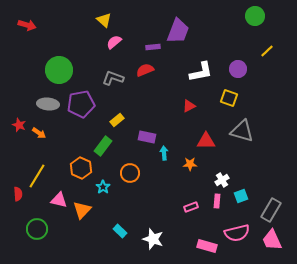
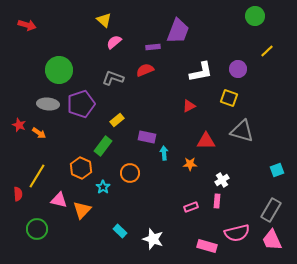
purple pentagon at (81, 104): rotated 8 degrees counterclockwise
cyan square at (241, 196): moved 36 px right, 26 px up
